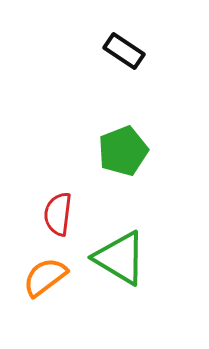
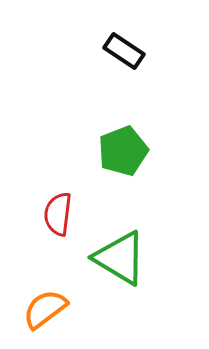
orange semicircle: moved 32 px down
